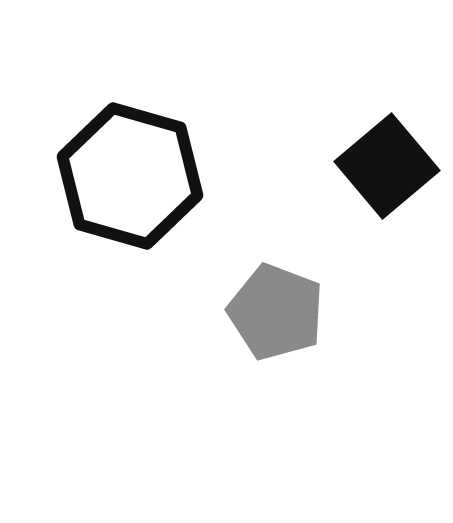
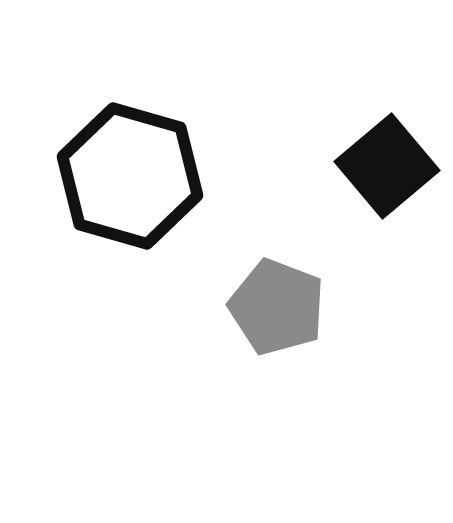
gray pentagon: moved 1 px right, 5 px up
